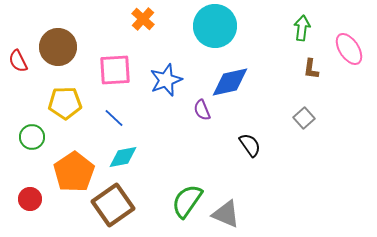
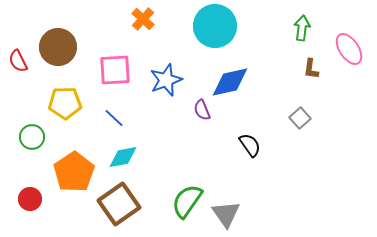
gray square: moved 4 px left
brown square: moved 6 px right, 1 px up
gray triangle: rotated 32 degrees clockwise
